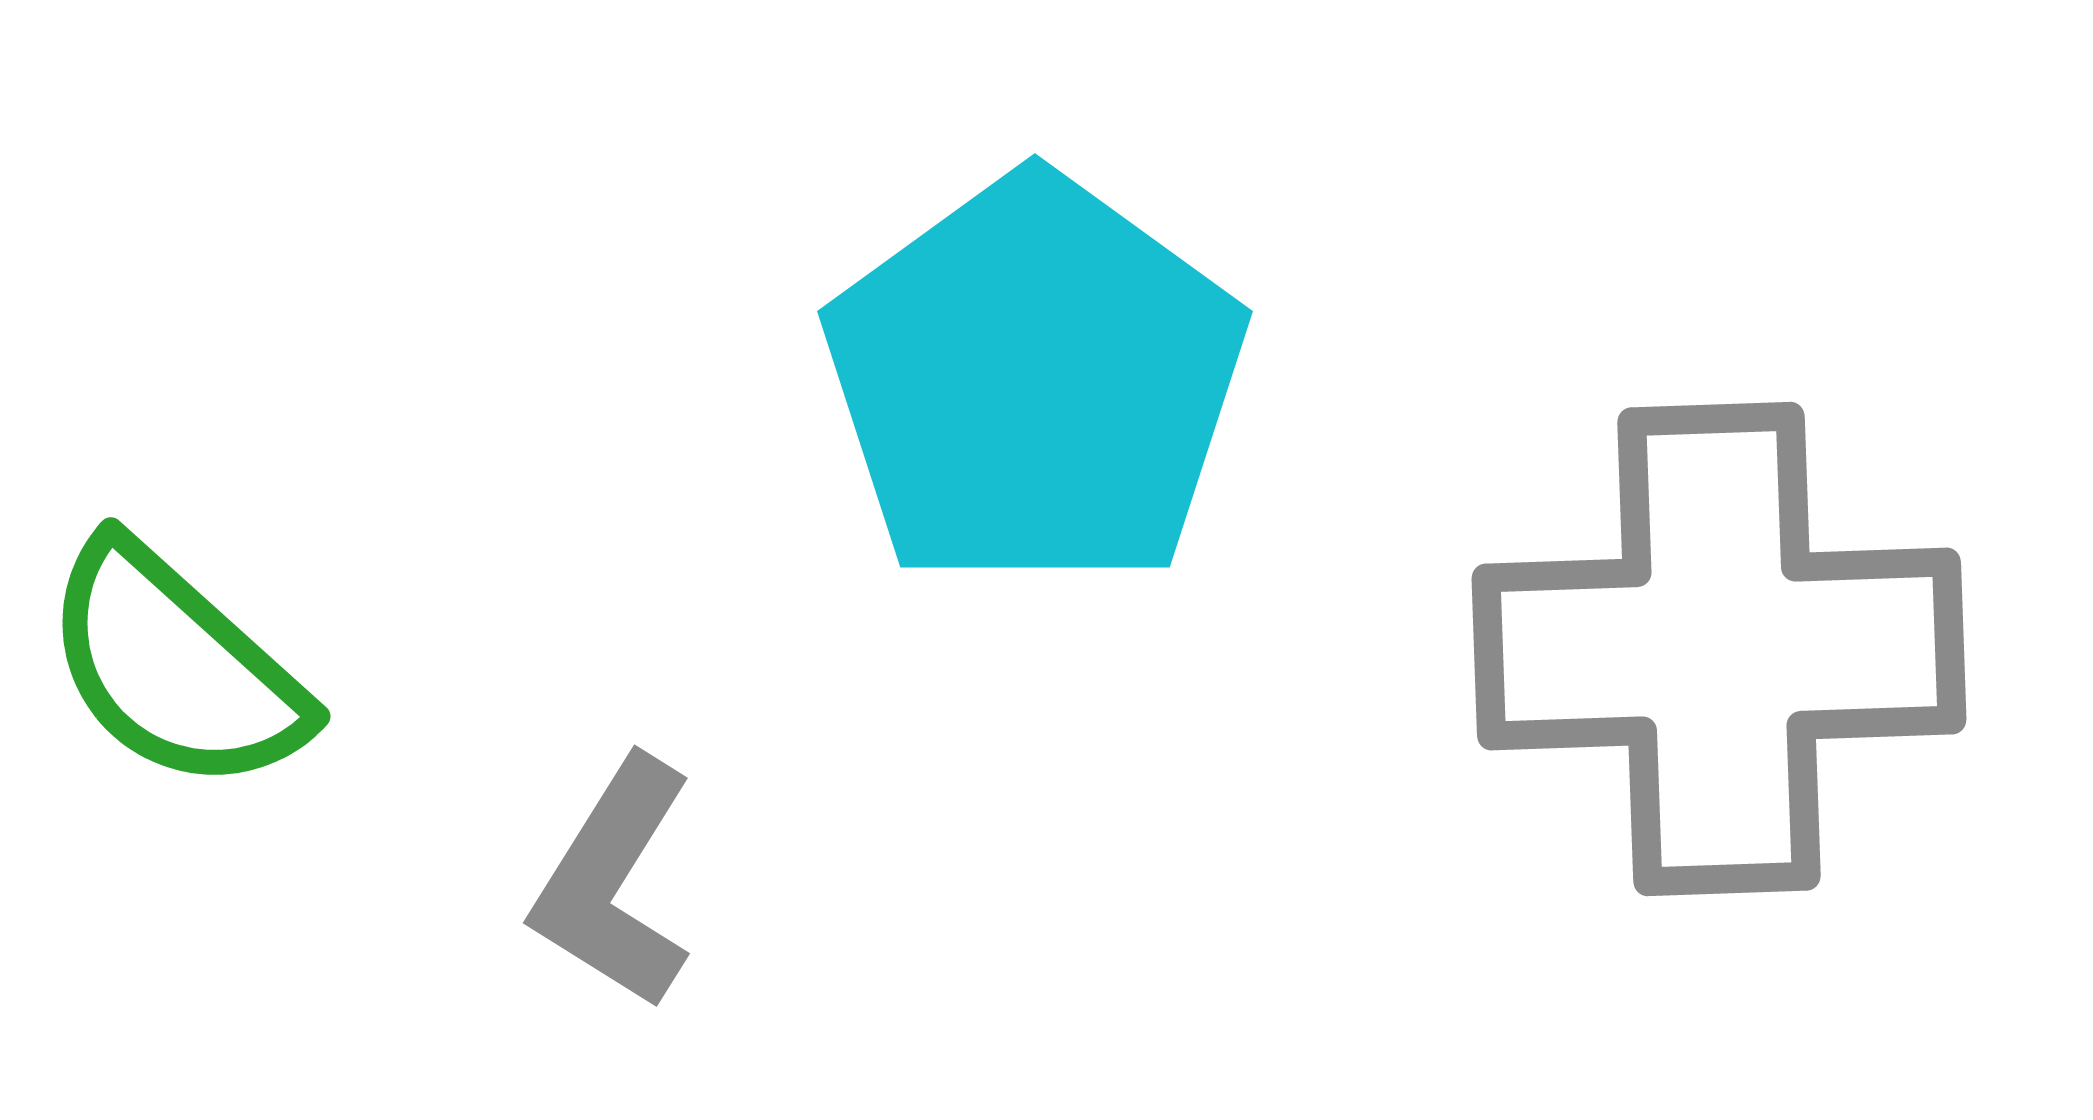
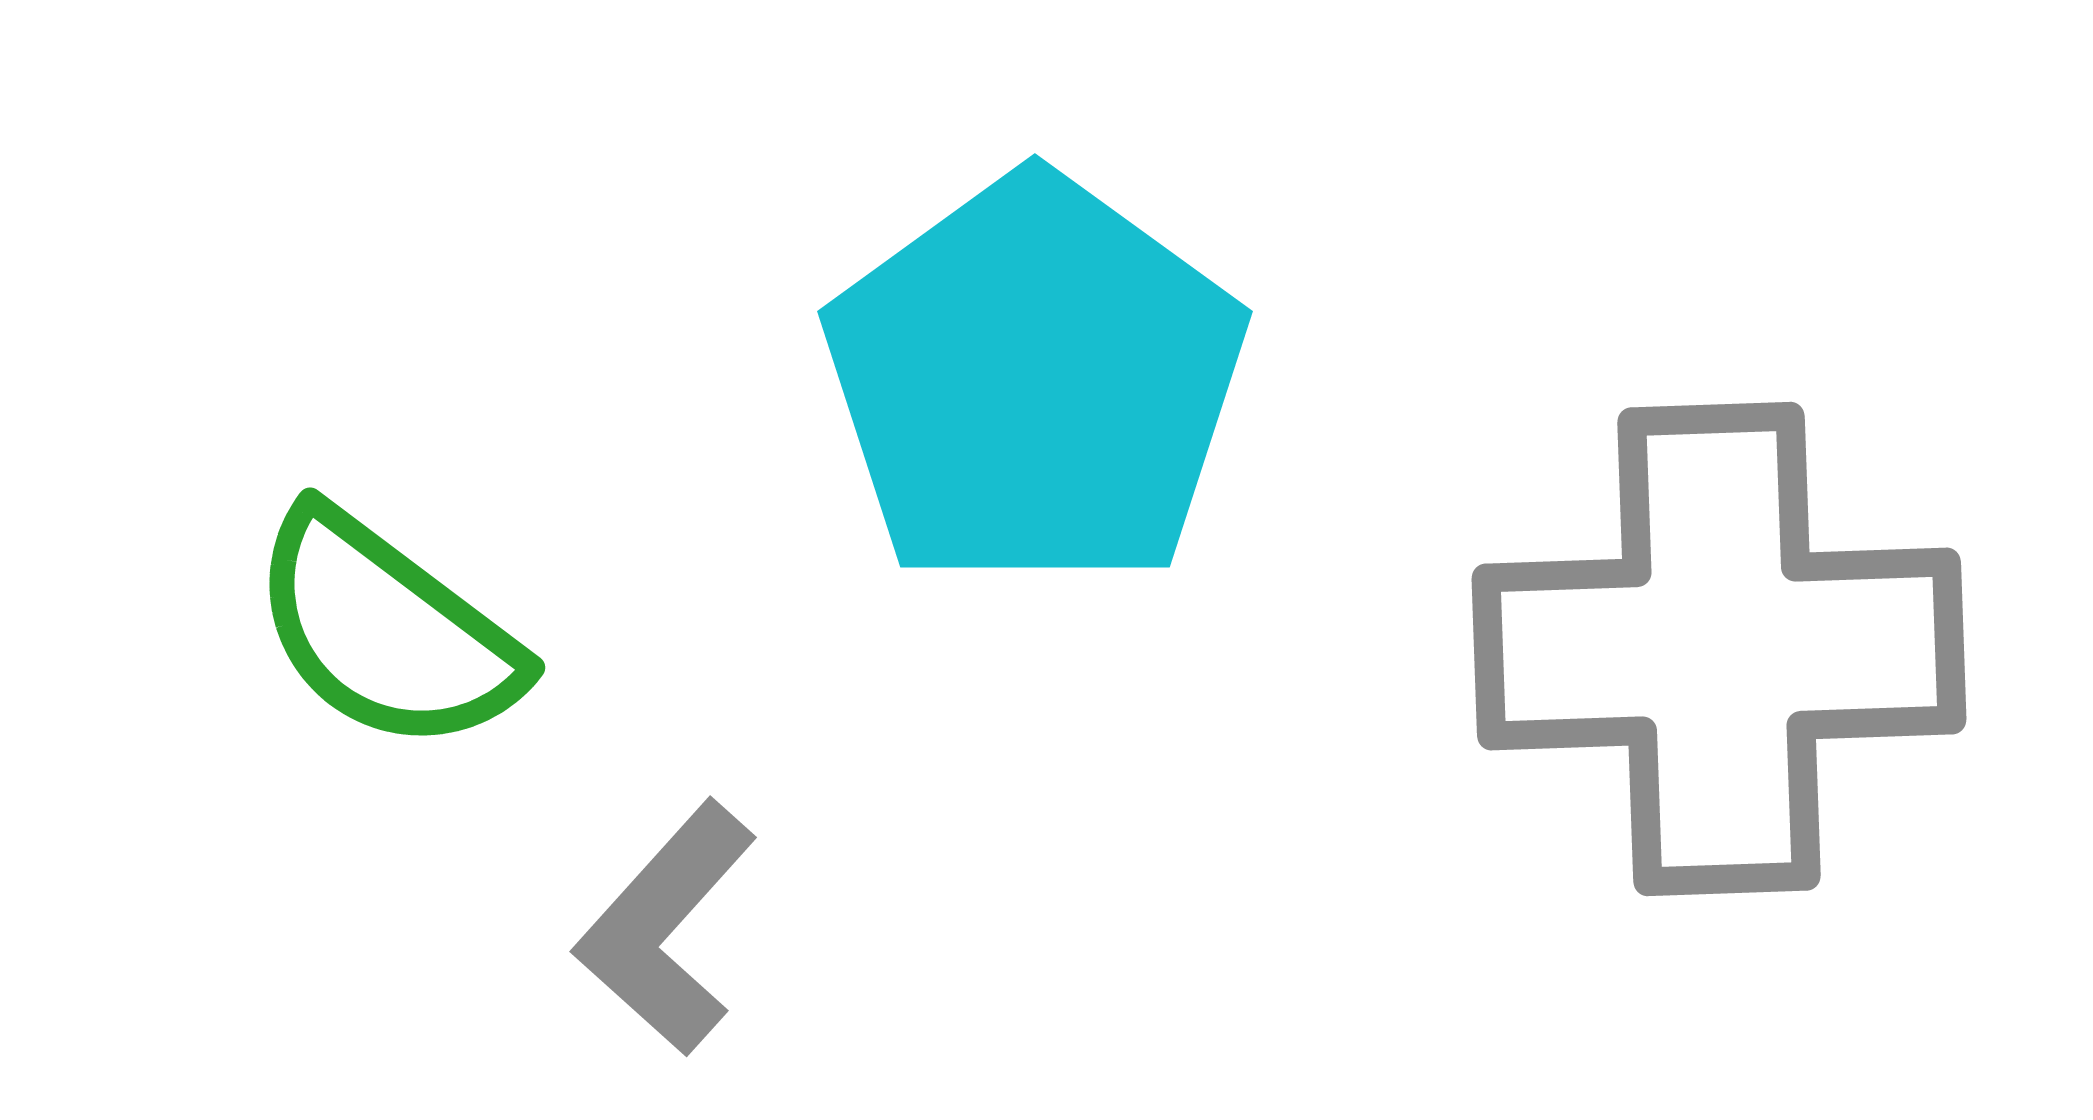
green semicircle: moved 211 px right, 36 px up; rotated 5 degrees counterclockwise
gray L-shape: moved 52 px right, 45 px down; rotated 10 degrees clockwise
